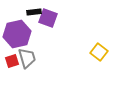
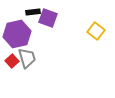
black rectangle: moved 1 px left
yellow square: moved 3 px left, 21 px up
red square: rotated 24 degrees counterclockwise
